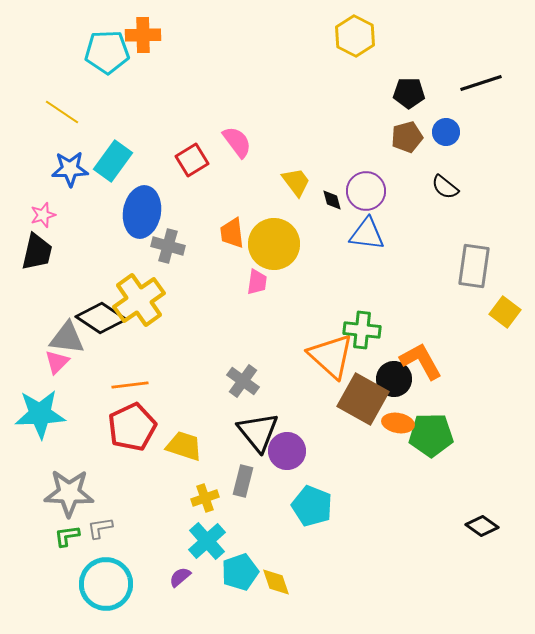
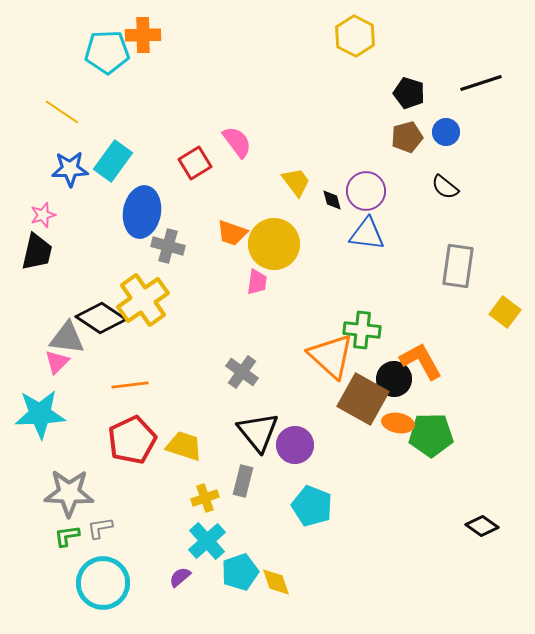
black pentagon at (409, 93): rotated 16 degrees clockwise
red square at (192, 160): moved 3 px right, 3 px down
orange trapezoid at (232, 233): rotated 64 degrees counterclockwise
gray rectangle at (474, 266): moved 16 px left
yellow cross at (139, 300): moved 4 px right
gray cross at (243, 381): moved 1 px left, 9 px up
red pentagon at (132, 427): moved 13 px down
purple circle at (287, 451): moved 8 px right, 6 px up
cyan circle at (106, 584): moved 3 px left, 1 px up
